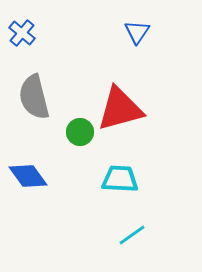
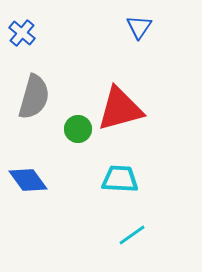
blue triangle: moved 2 px right, 5 px up
gray semicircle: rotated 150 degrees counterclockwise
green circle: moved 2 px left, 3 px up
blue diamond: moved 4 px down
